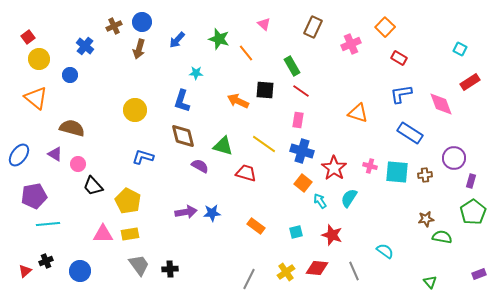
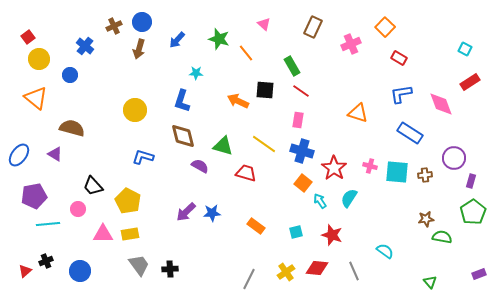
cyan square at (460, 49): moved 5 px right
pink circle at (78, 164): moved 45 px down
purple arrow at (186, 212): rotated 145 degrees clockwise
